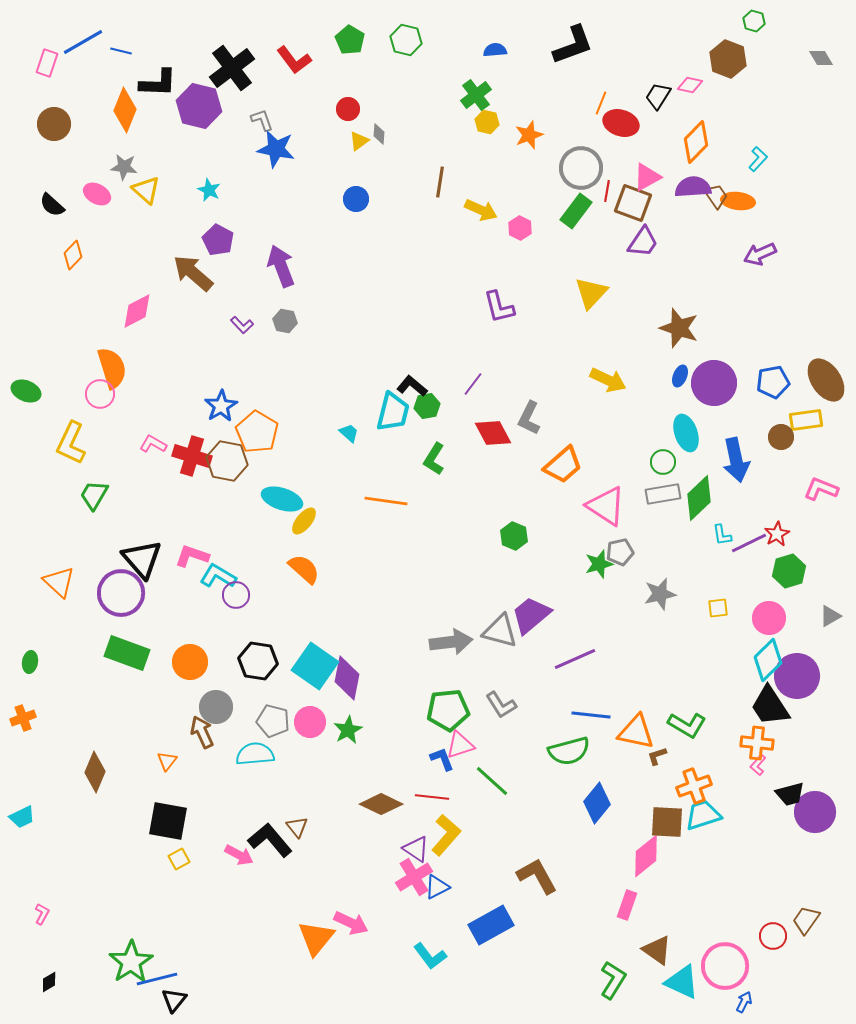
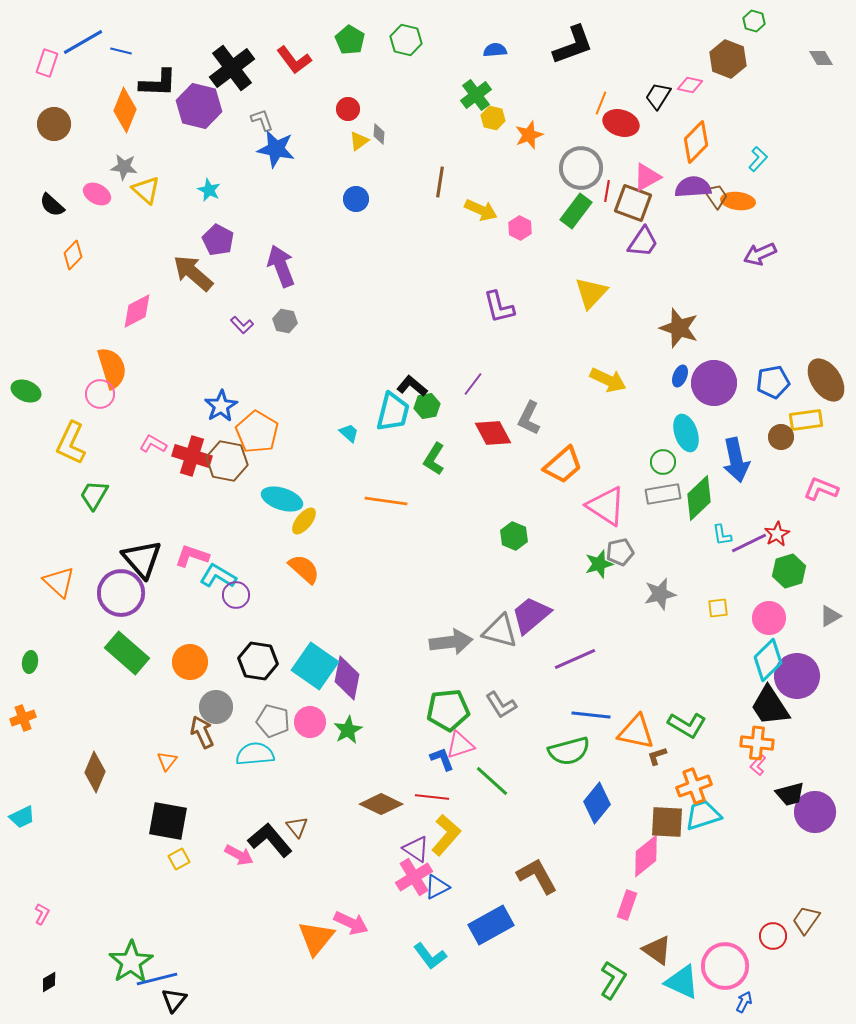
yellow hexagon at (487, 122): moved 6 px right, 4 px up
green rectangle at (127, 653): rotated 21 degrees clockwise
